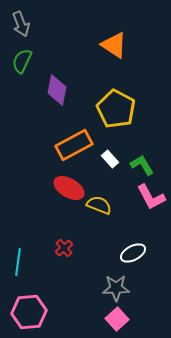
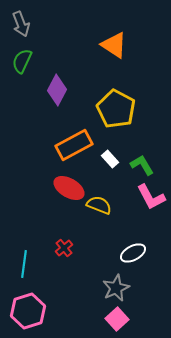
purple diamond: rotated 16 degrees clockwise
cyan line: moved 6 px right, 2 px down
gray star: rotated 24 degrees counterclockwise
pink hexagon: moved 1 px left, 1 px up; rotated 12 degrees counterclockwise
